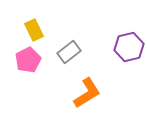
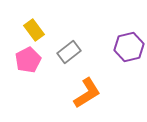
yellow rectangle: rotated 10 degrees counterclockwise
